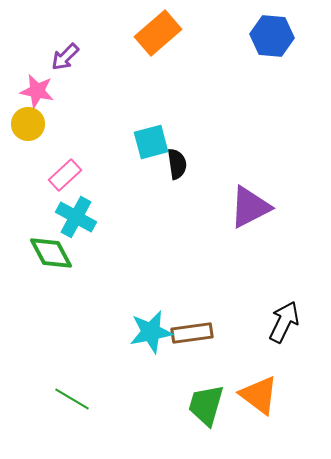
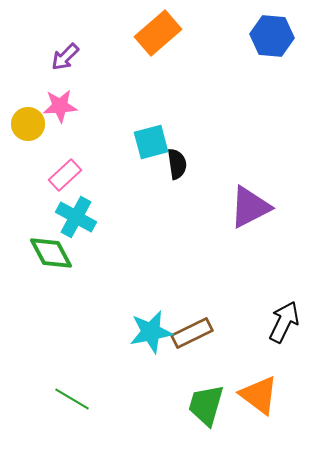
pink star: moved 23 px right, 15 px down; rotated 16 degrees counterclockwise
brown rectangle: rotated 18 degrees counterclockwise
